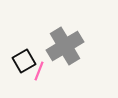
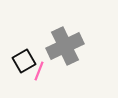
gray cross: rotated 6 degrees clockwise
